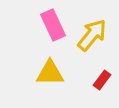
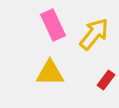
yellow arrow: moved 2 px right, 1 px up
red rectangle: moved 4 px right
